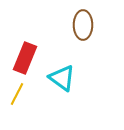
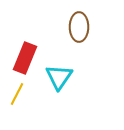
brown ellipse: moved 4 px left, 2 px down
cyan triangle: moved 3 px left, 1 px up; rotated 28 degrees clockwise
